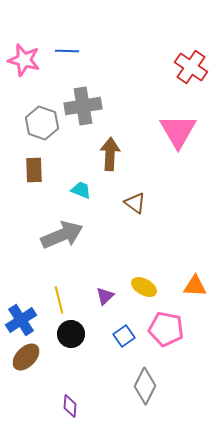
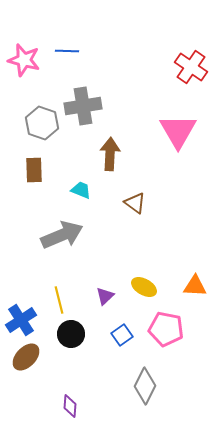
blue square: moved 2 px left, 1 px up
